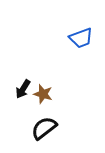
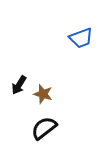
black arrow: moved 4 px left, 4 px up
